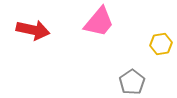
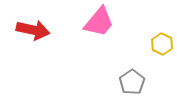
yellow hexagon: moved 1 px right; rotated 25 degrees counterclockwise
